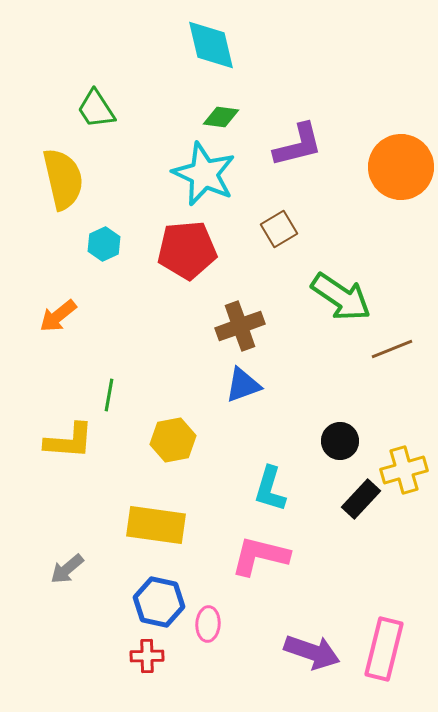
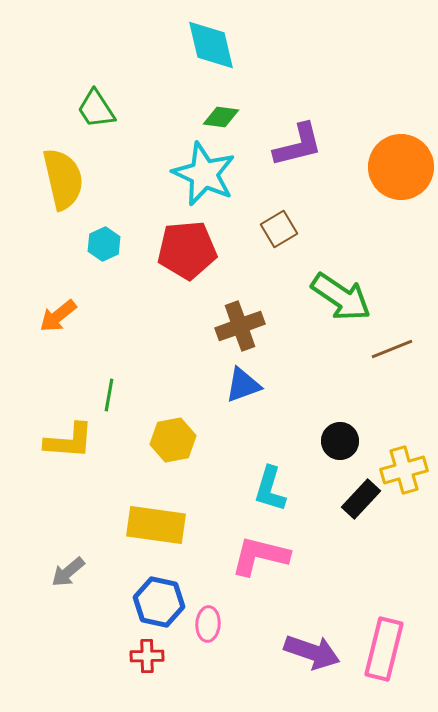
gray arrow: moved 1 px right, 3 px down
